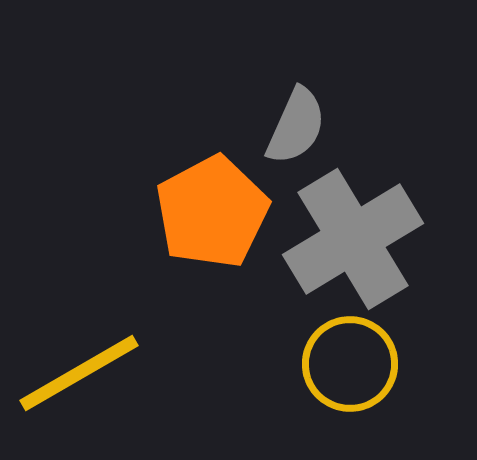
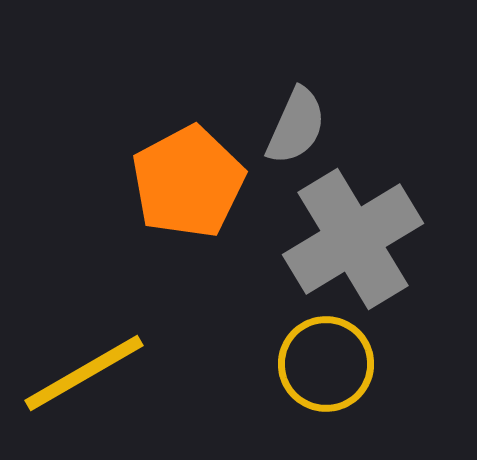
orange pentagon: moved 24 px left, 30 px up
yellow circle: moved 24 px left
yellow line: moved 5 px right
